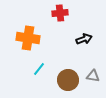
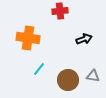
red cross: moved 2 px up
